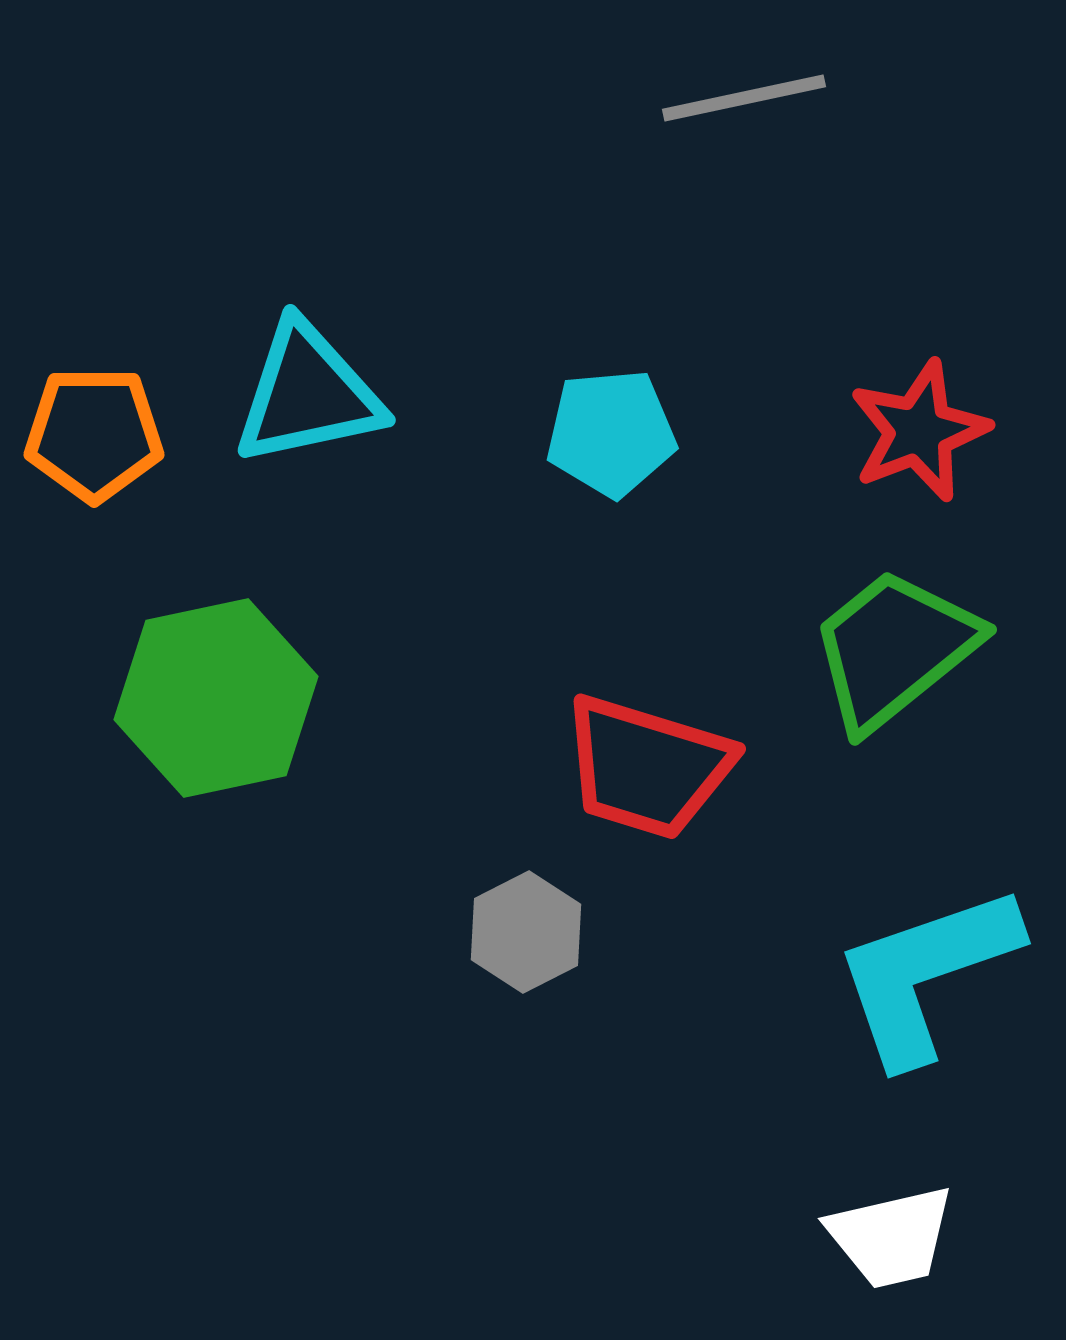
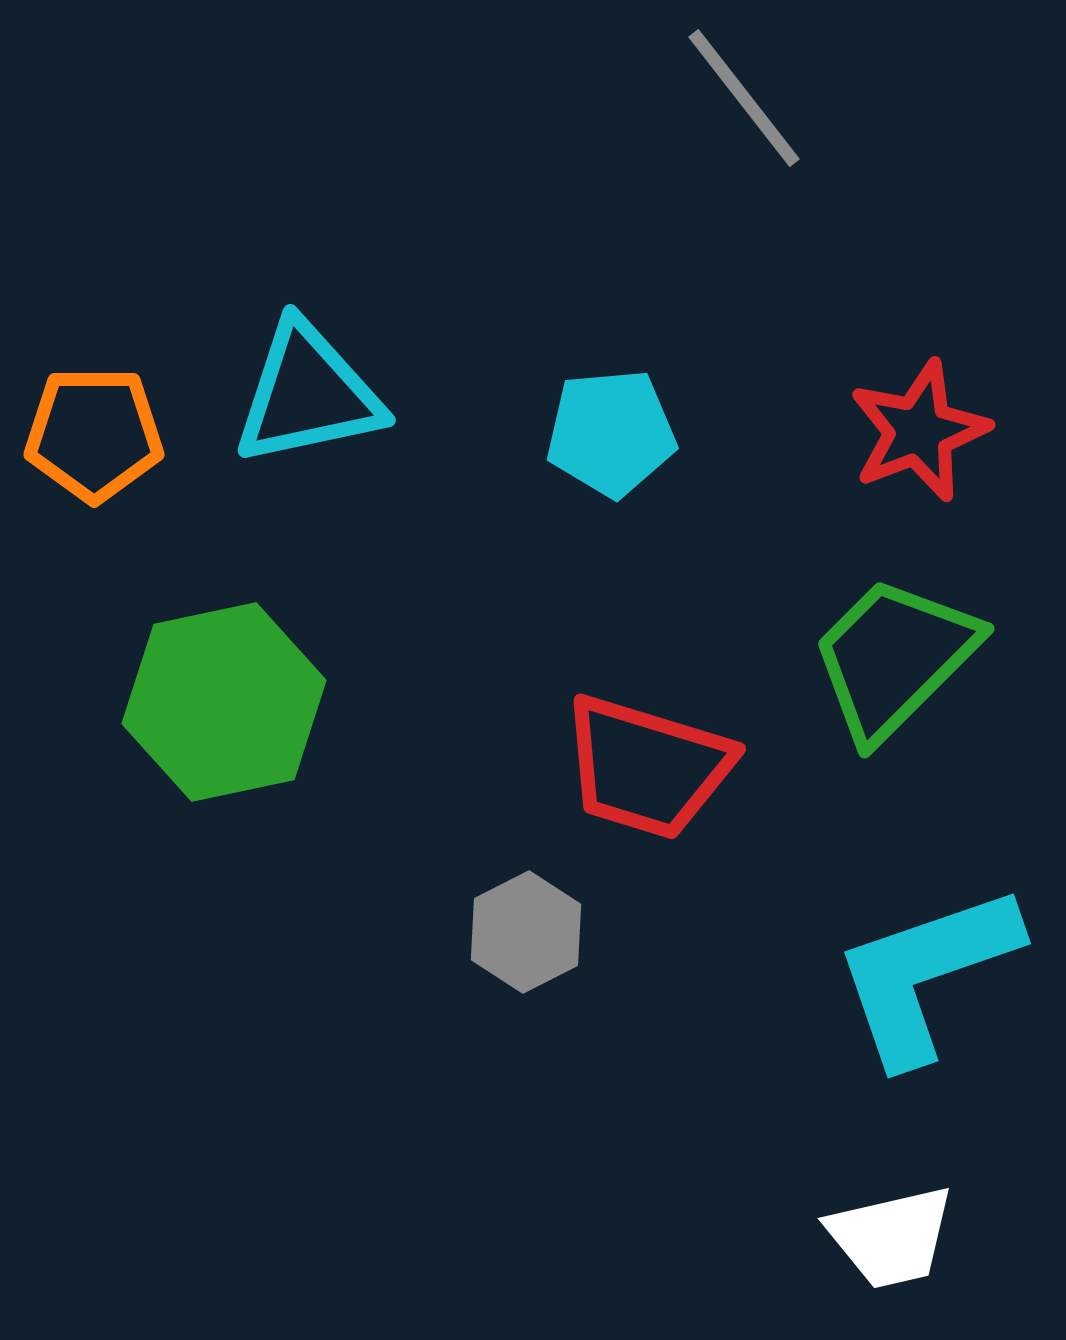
gray line: rotated 64 degrees clockwise
green trapezoid: moved 9 px down; rotated 6 degrees counterclockwise
green hexagon: moved 8 px right, 4 px down
